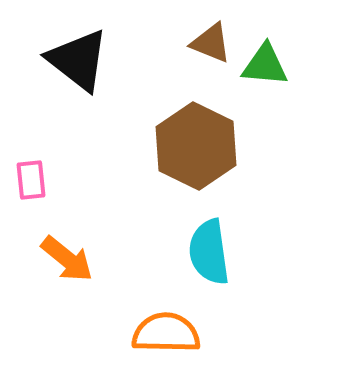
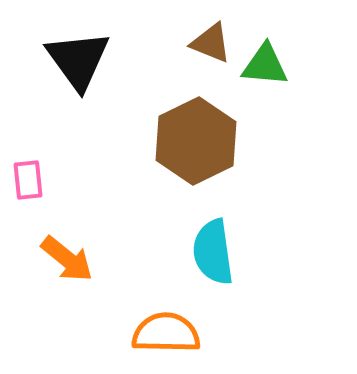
black triangle: rotated 16 degrees clockwise
brown hexagon: moved 5 px up; rotated 8 degrees clockwise
pink rectangle: moved 3 px left
cyan semicircle: moved 4 px right
